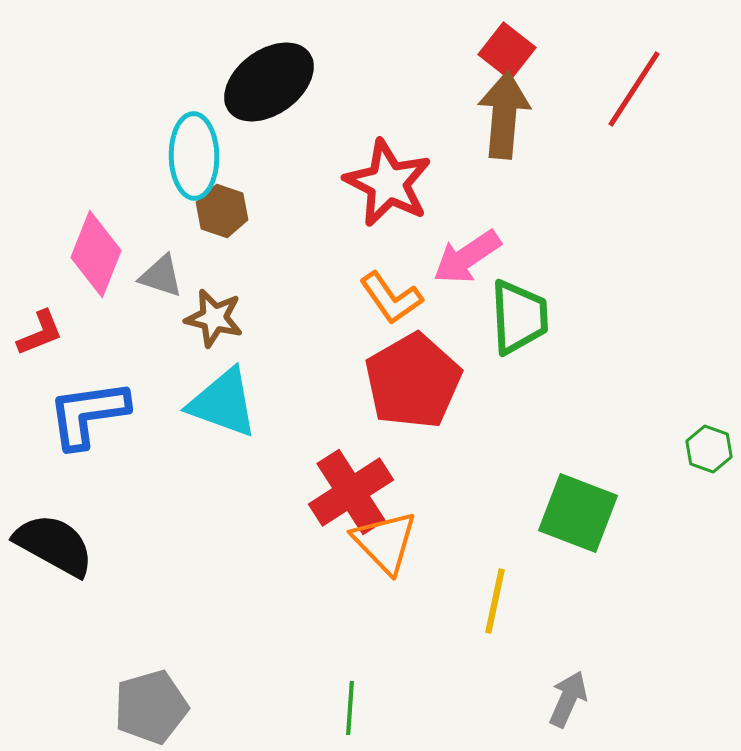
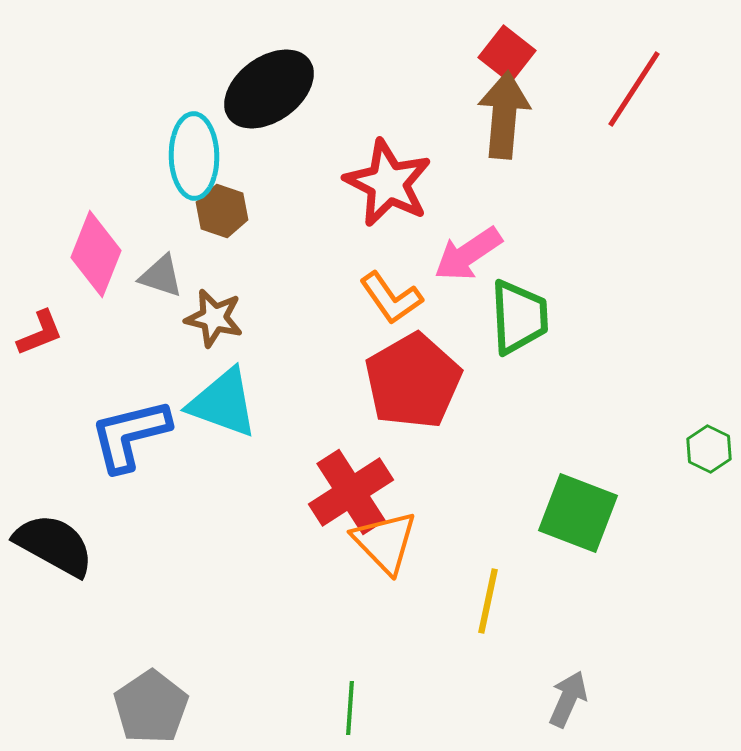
red square: moved 3 px down
black ellipse: moved 7 px down
pink arrow: moved 1 px right, 3 px up
blue L-shape: moved 42 px right, 21 px down; rotated 6 degrees counterclockwise
green hexagon: rotated 6 degrees clockwise
yellow line: moved 7 px left
gray pentagon: rotated 18 degrees counterclockwise
